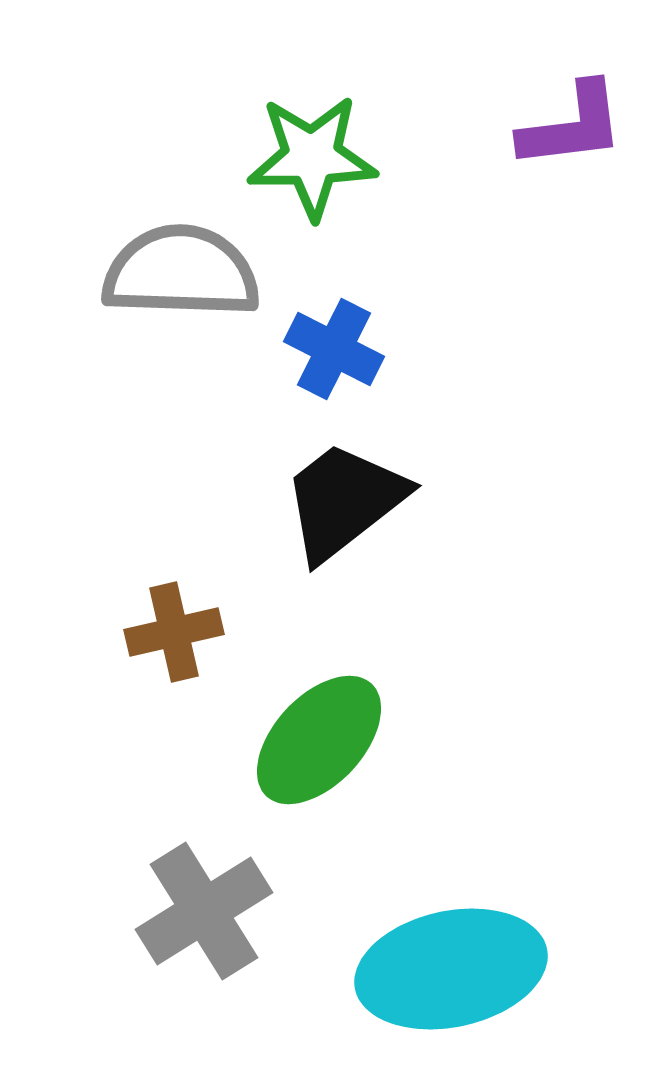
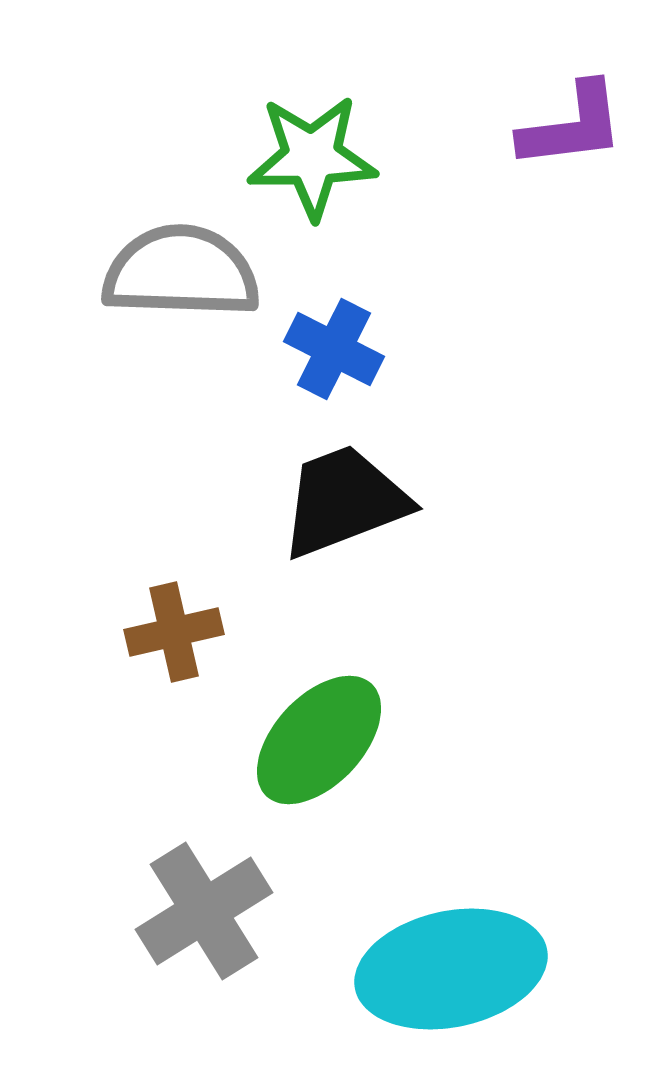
black trapezoid: rotated 17 degrees clockwise
